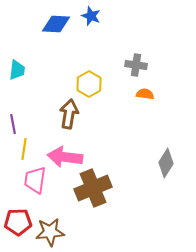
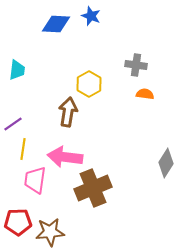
brown arrow: moved 1 px left, 2 px up
purple line: rotated 66 degrees clockwise
yellow line: moved 1 px left
